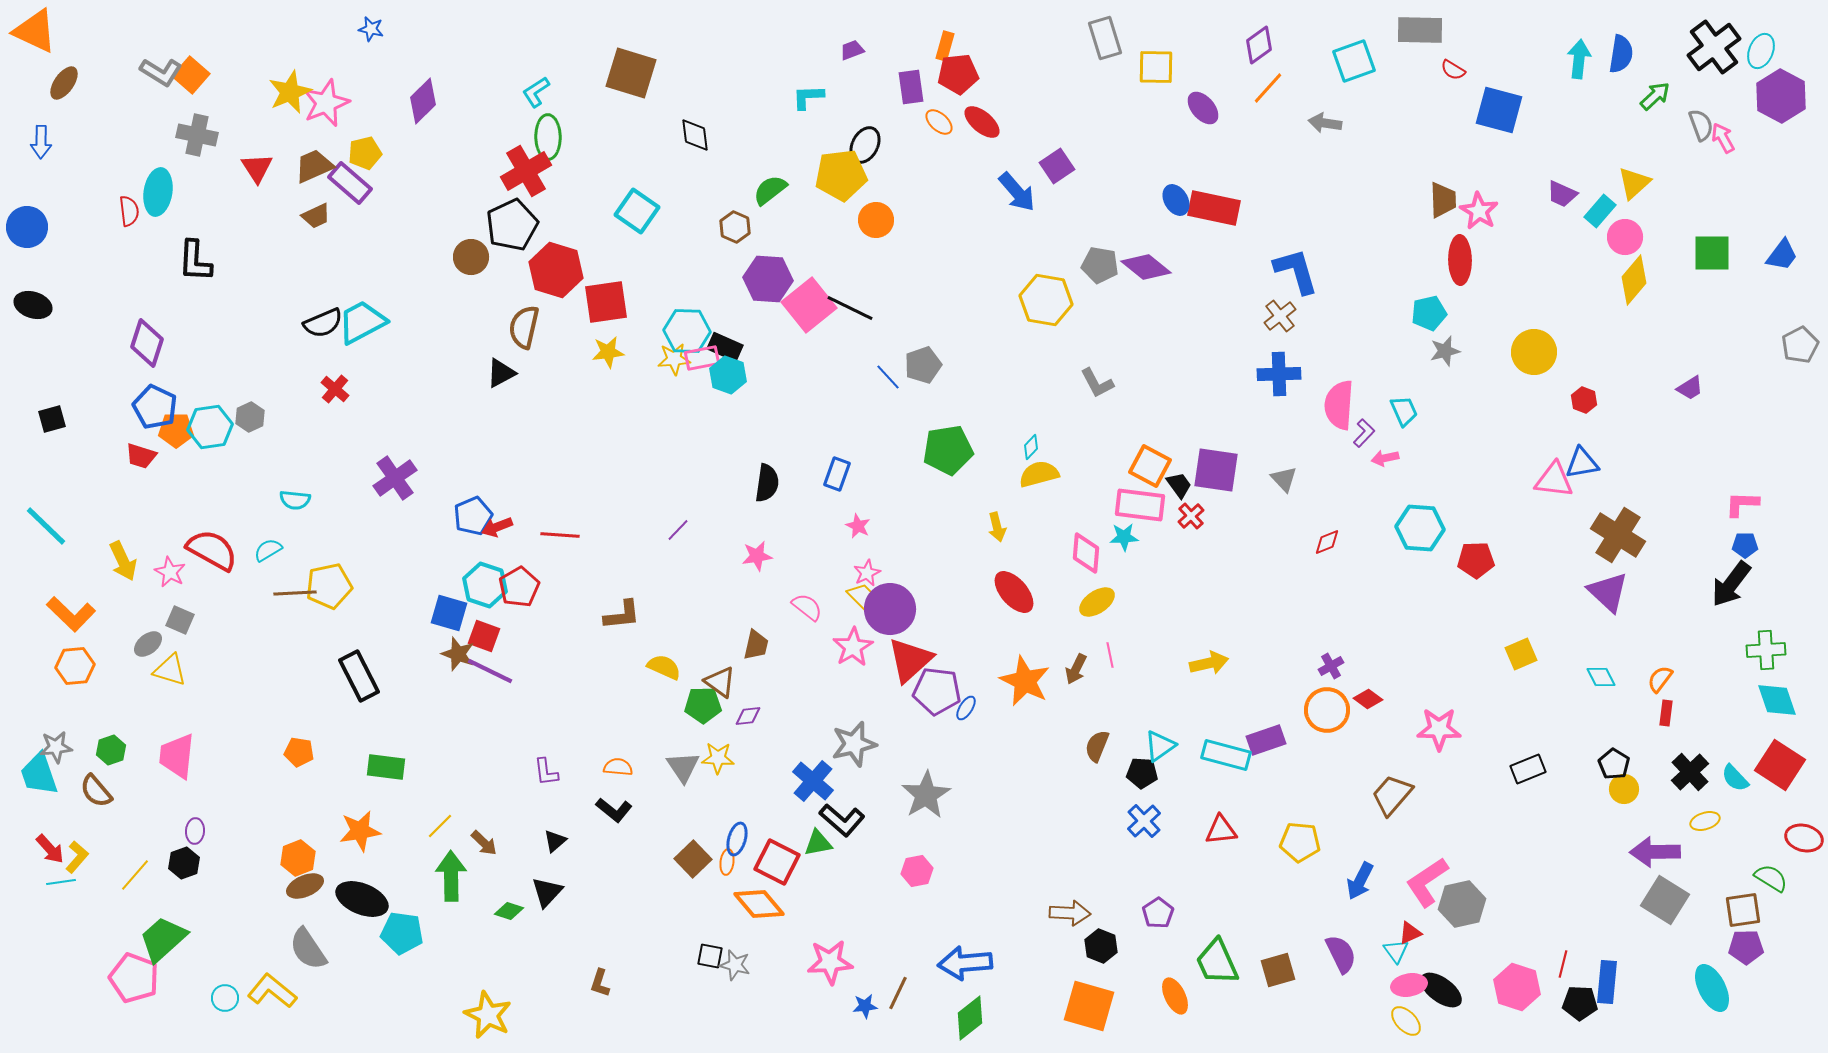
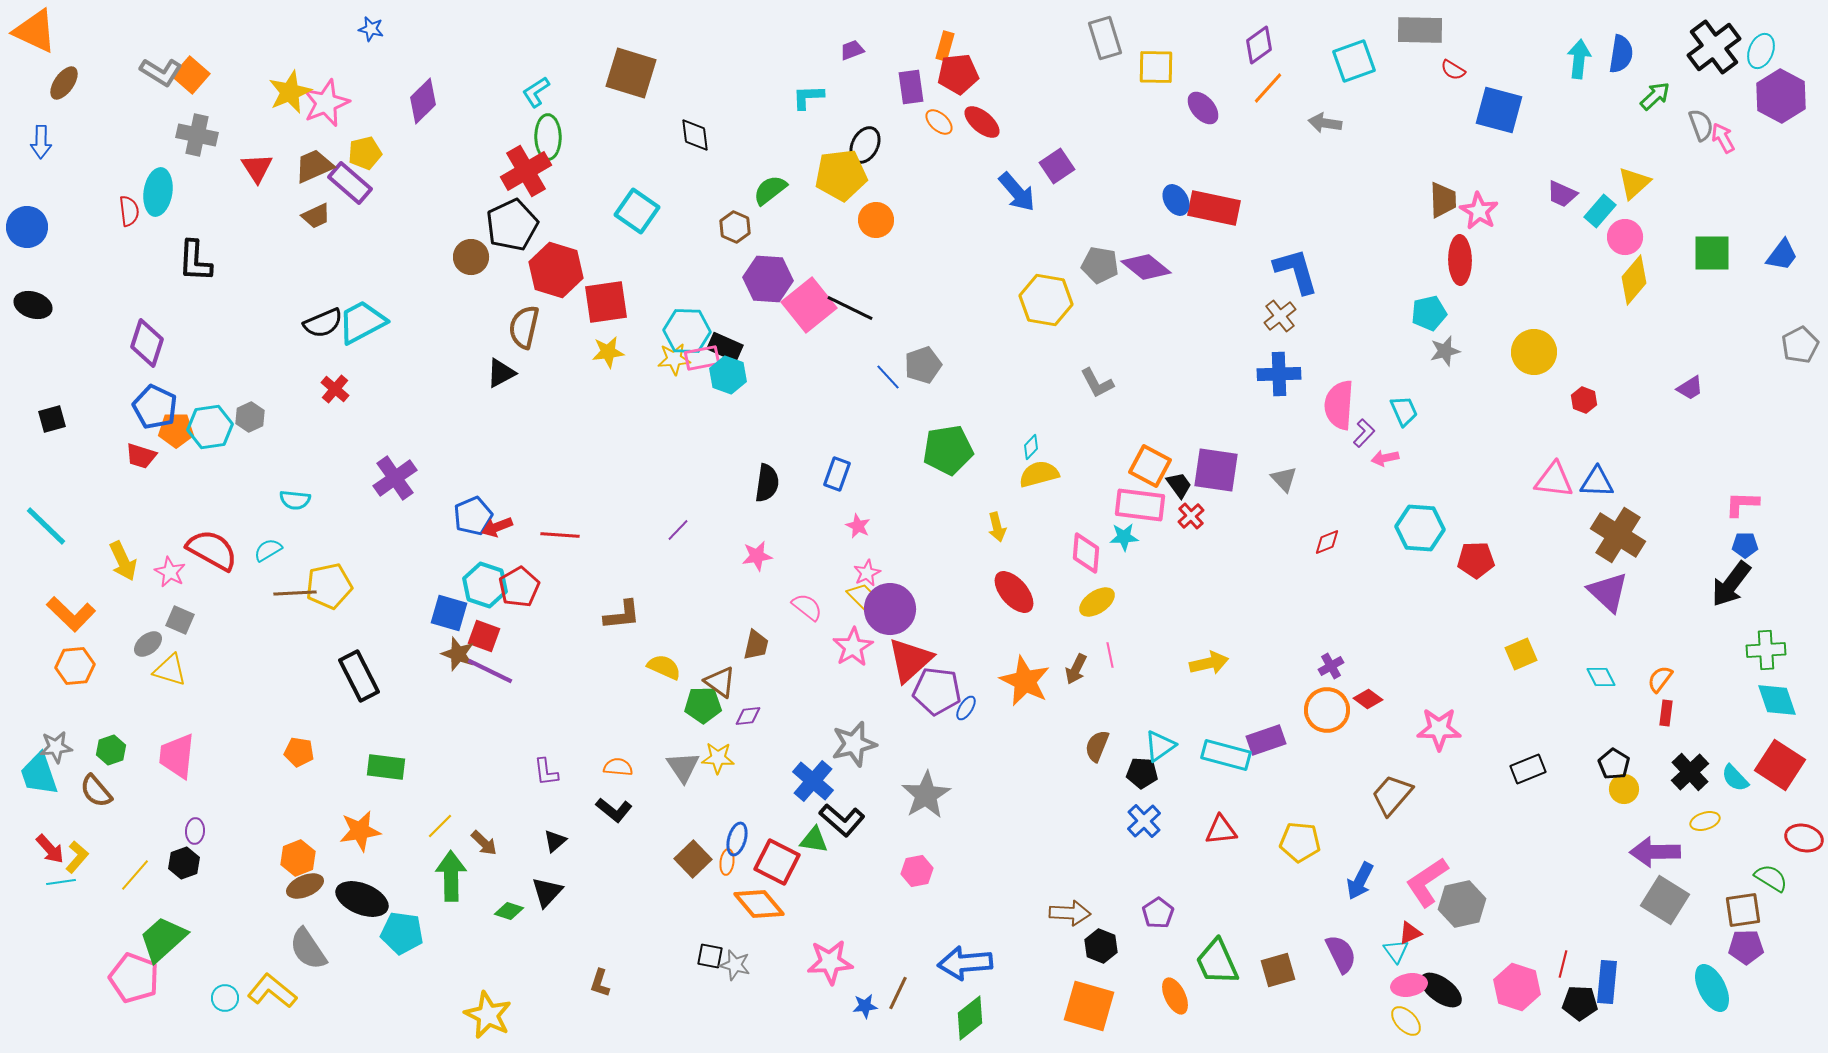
blue triangle at (1582, 463): moved 15 px right, 19 px down; rotated 12 degrees clockwise
green triangle at (818, 843): moved 4 px left, 3 px up; rotated 20 degrees clockwise
